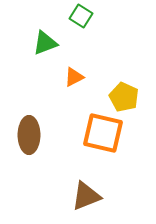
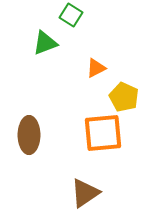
green square: moved 10 px left, 1 px up
orange triangle: moved 22 px right, 9 px up
orange square: rotated 18 degrees counterclockwise
brown triangle: moved 1 px left, 3 px up; rotated 12 degrees counterclockwise
